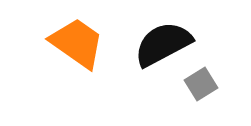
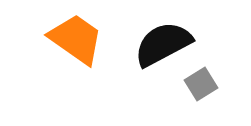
orange trapezoid: moved 1 px left, 4 px up
